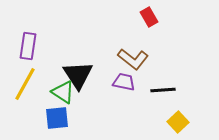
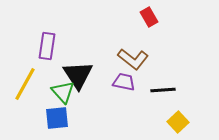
purple rectangle: moved 19 px right
green triangle: rotated 15 degrees clockwise
